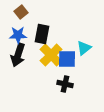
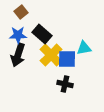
black rectangle: rotated 60 degrees counterclockwise
cyan triangle: rotated 28 degrees clockwise
